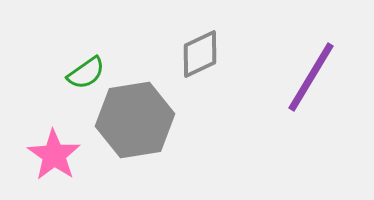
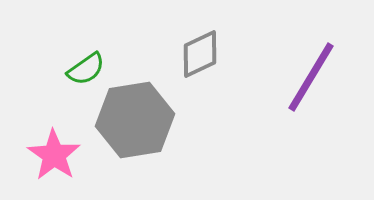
green semicircle: moved 4 px up
